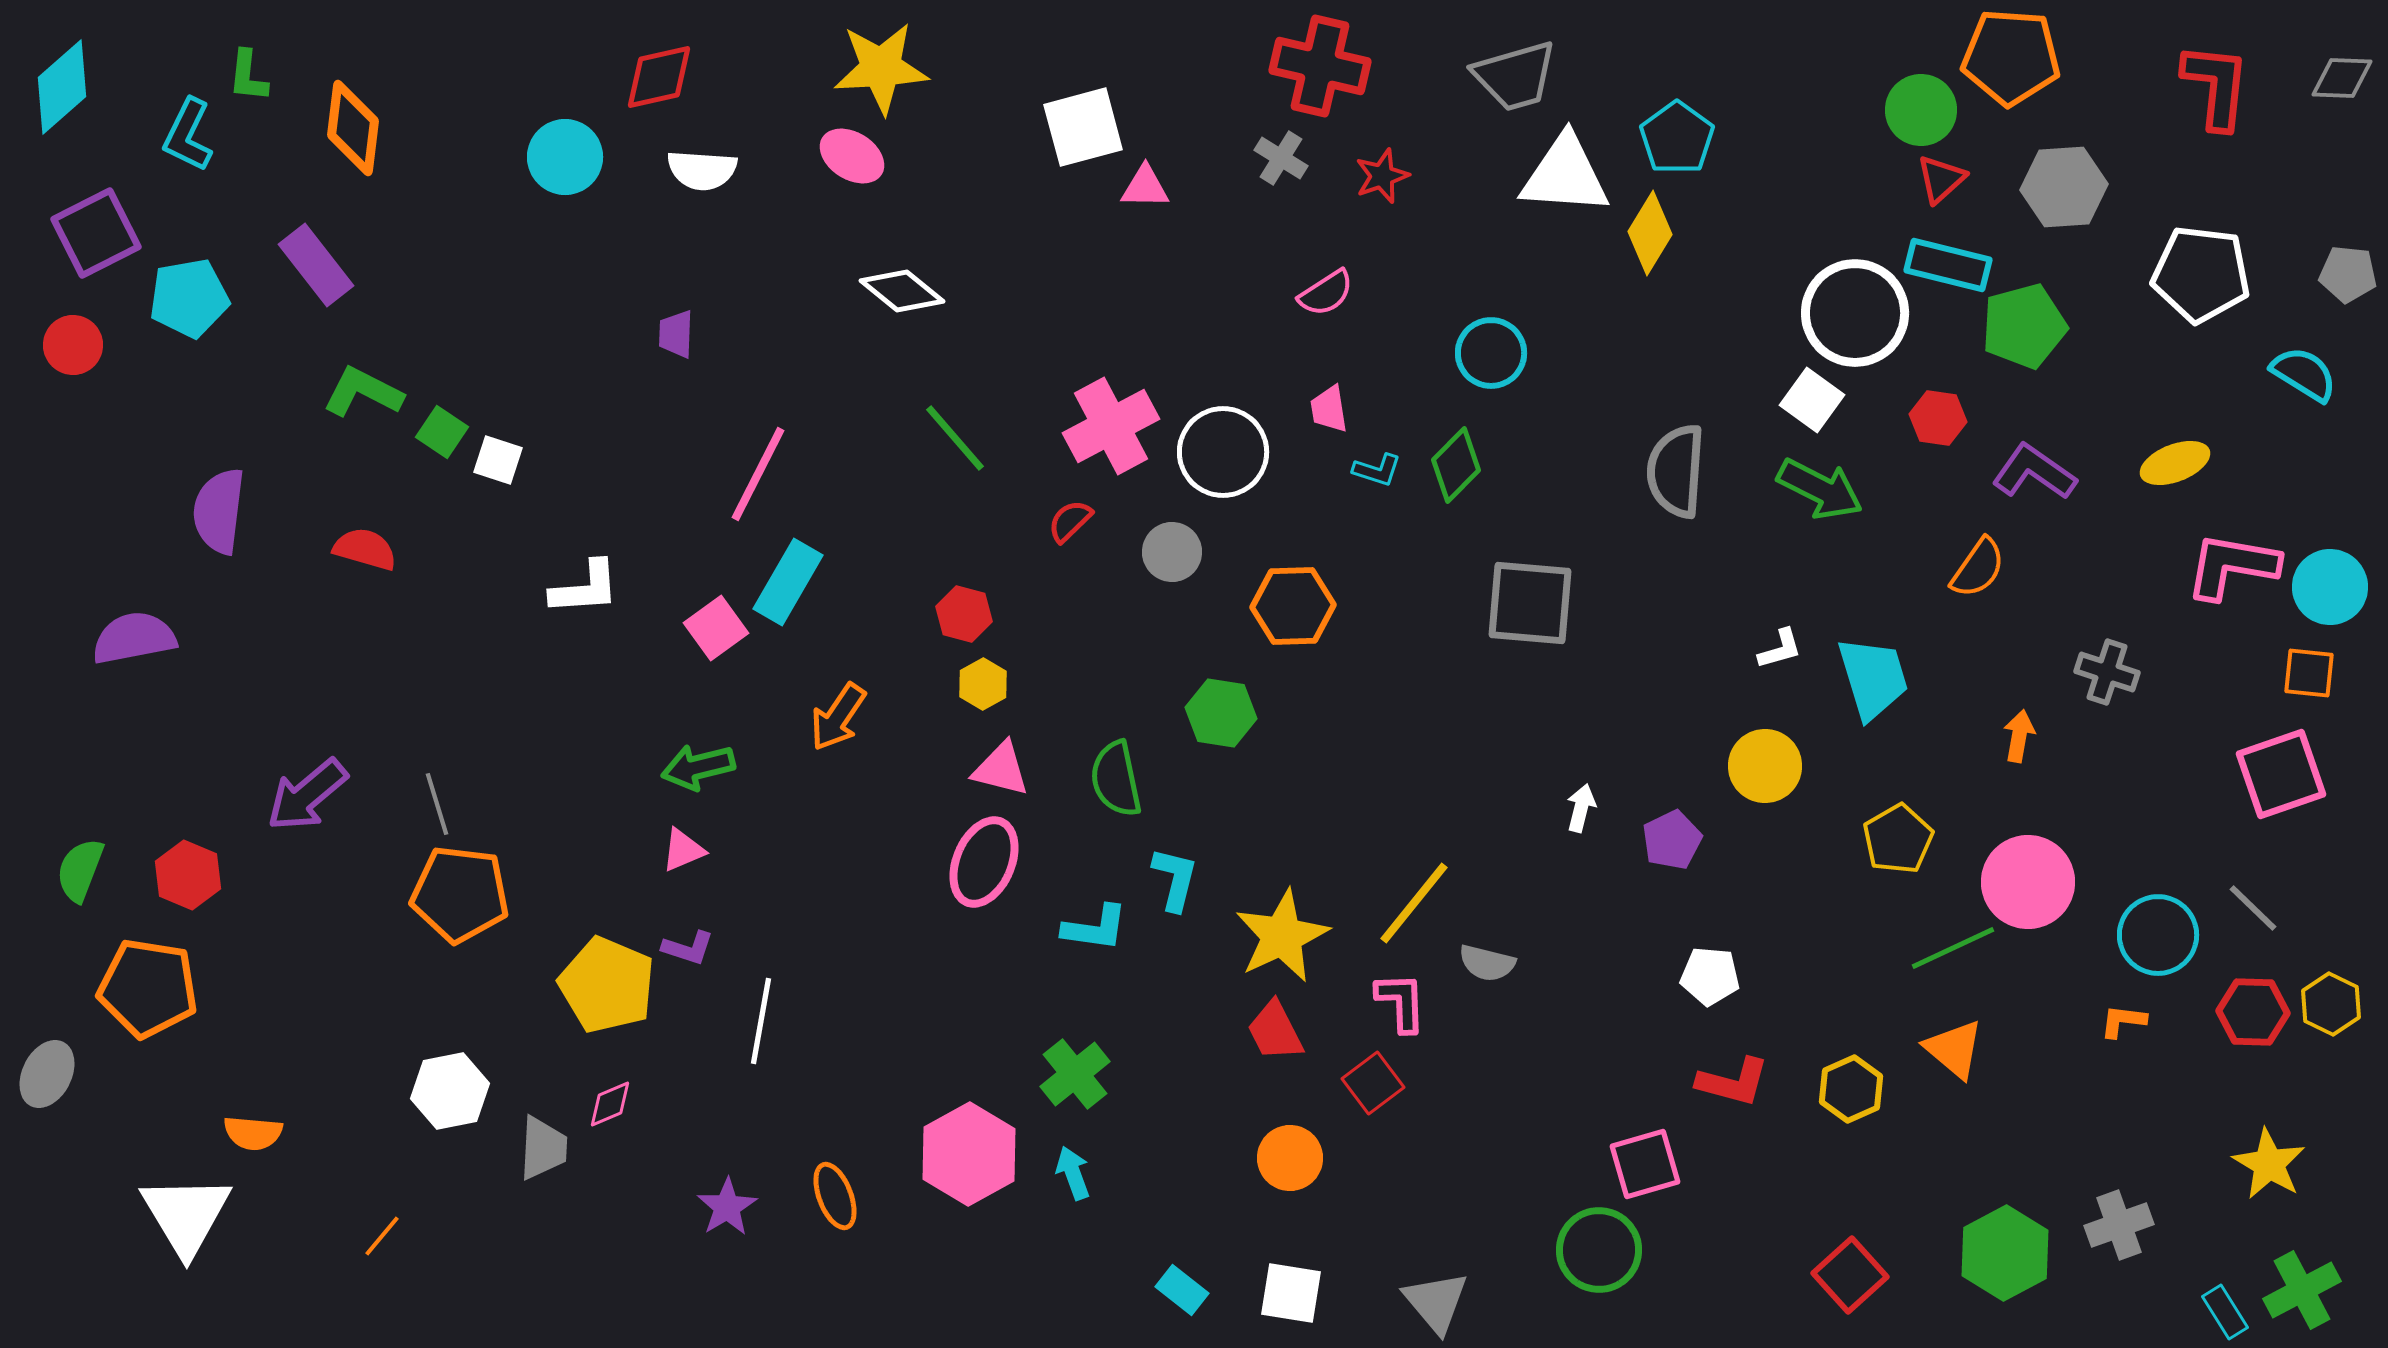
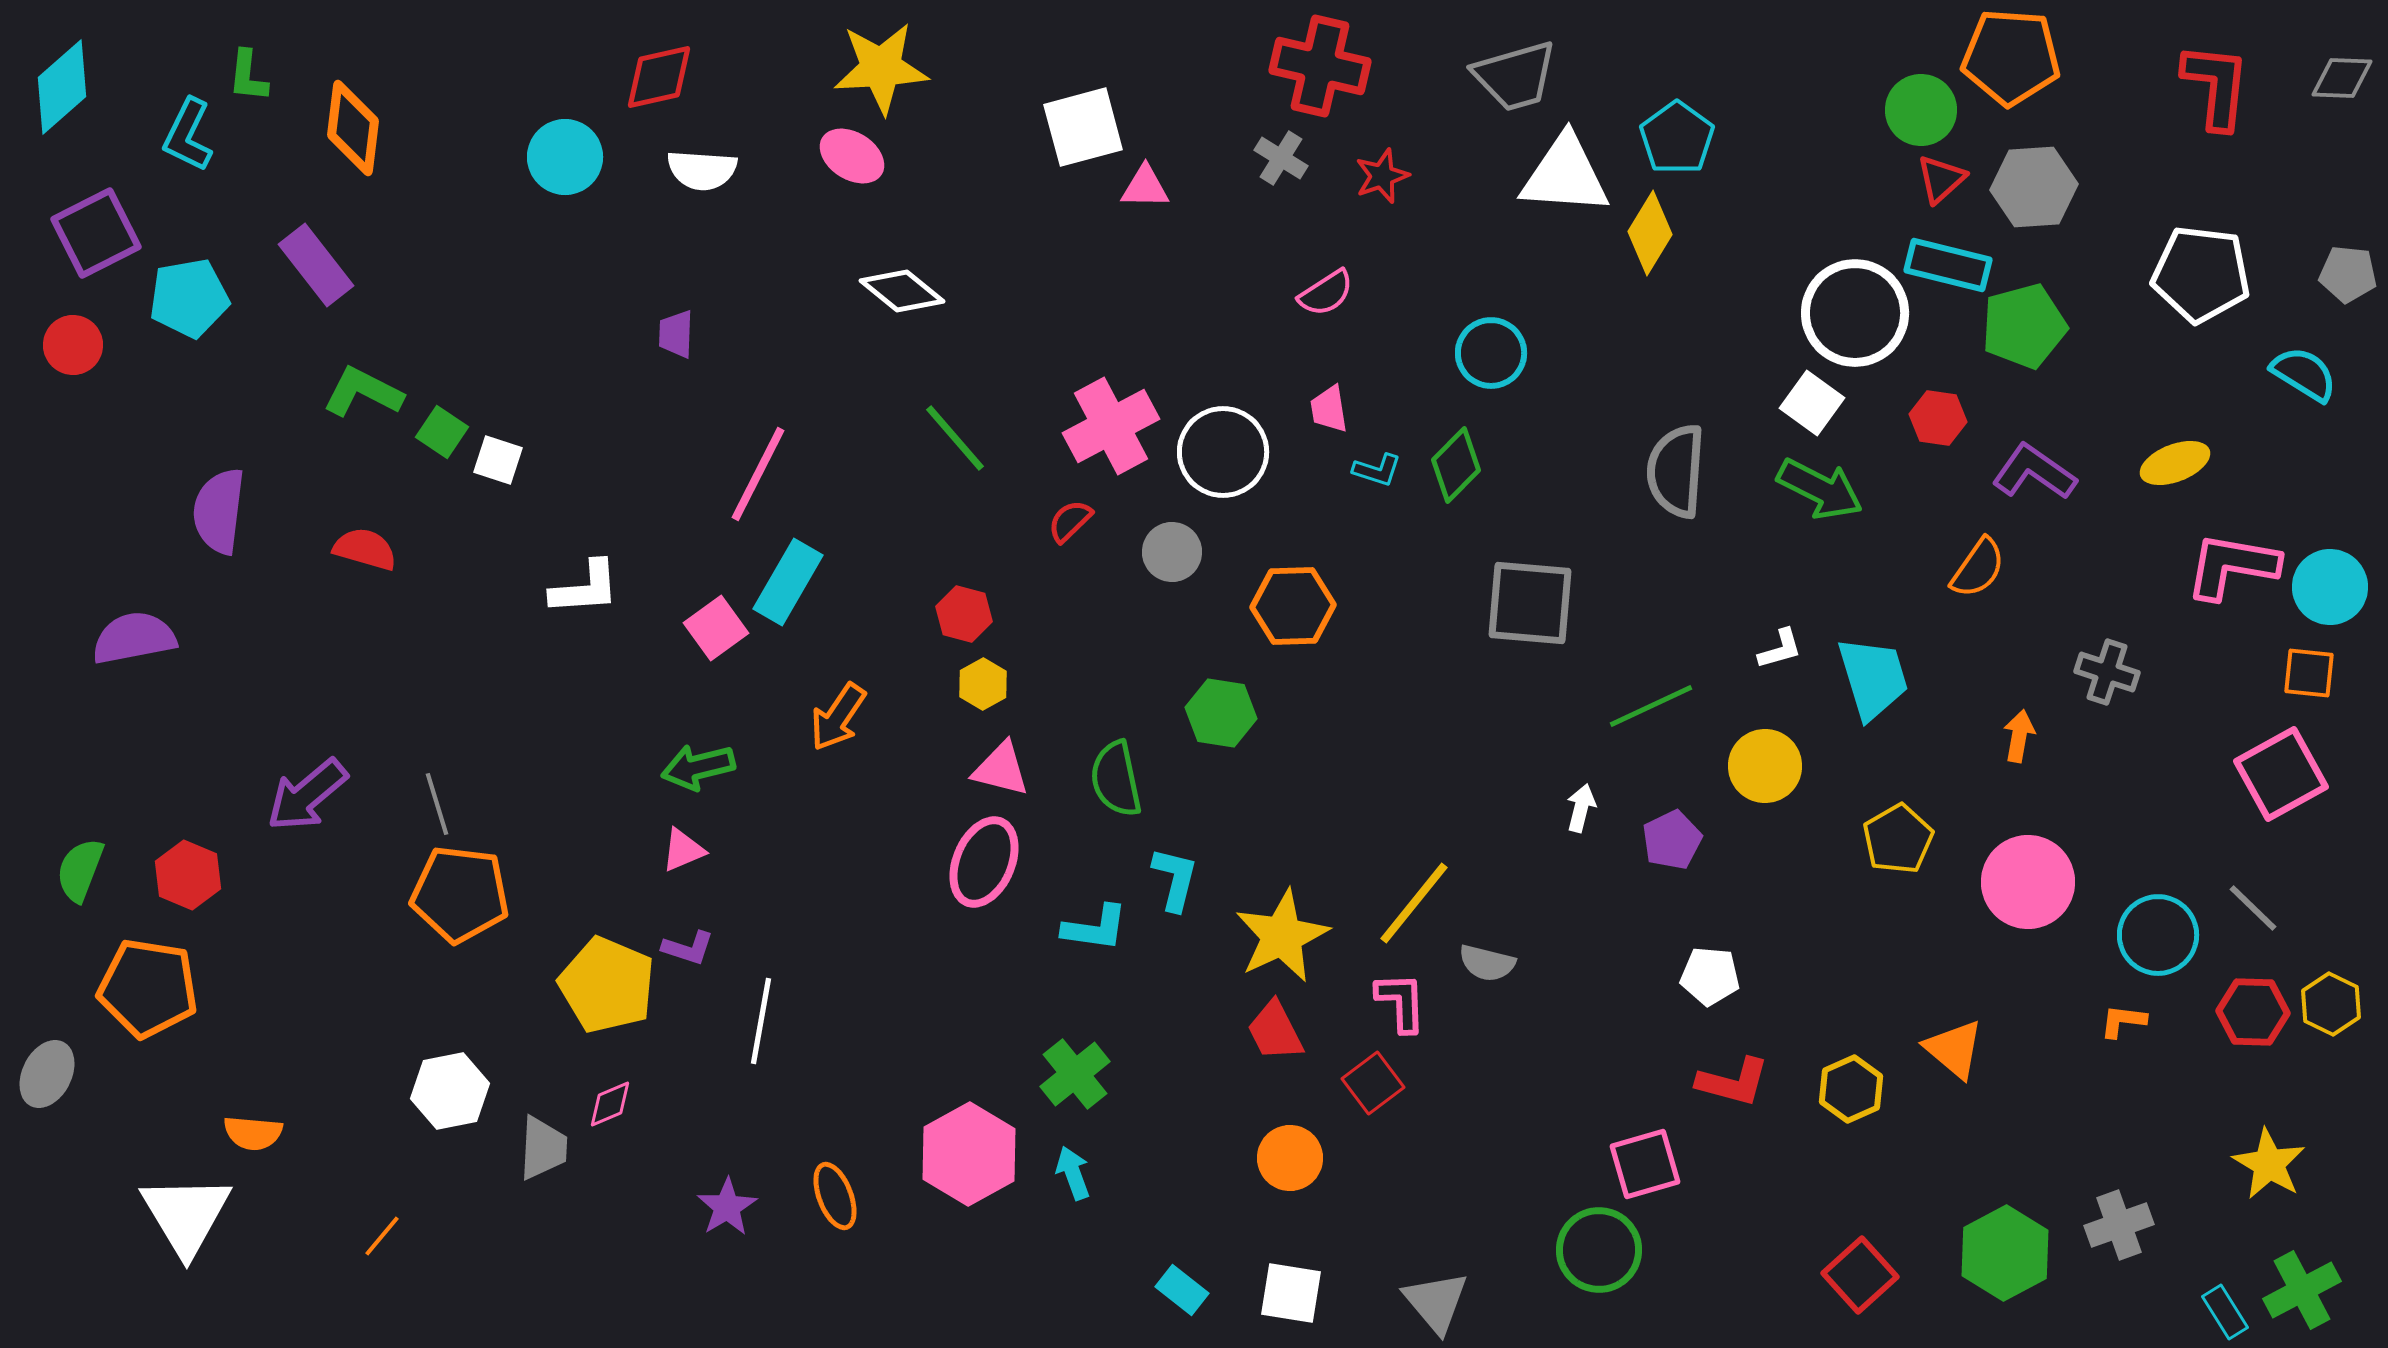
gray hexagon at (2064, 187): moved 30 px left
white square at (1812, 400): moved 3 px down
pink square at (2281, 774): rotated 10 degrees counterclockwise
green line at (1953, 948): moved 302 px left, 242 px up
red square at (1850, 1275): moved 10 px right
